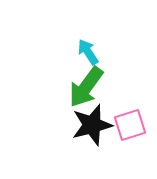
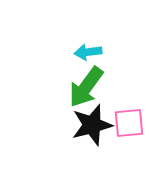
cyan arrow: rotated 64 degrees counterclockwise
pink square: moved 1 px left, 2 px up; rotated 12 degrees clockwise
